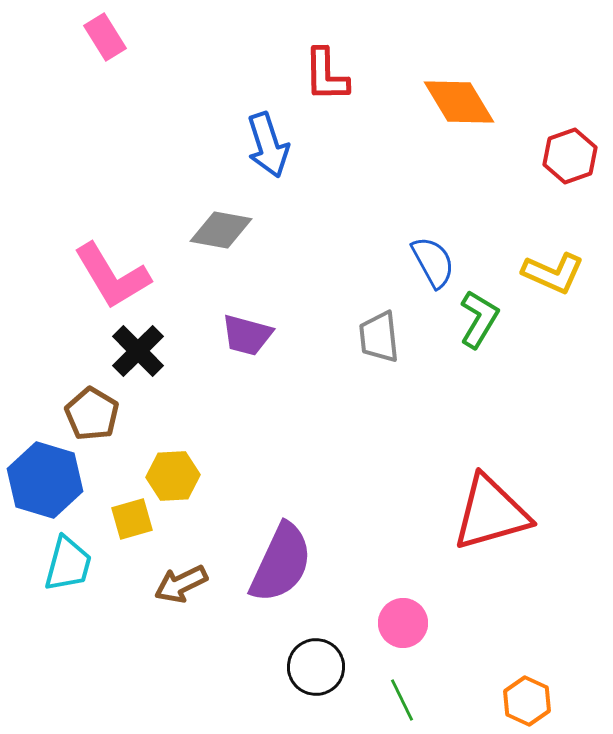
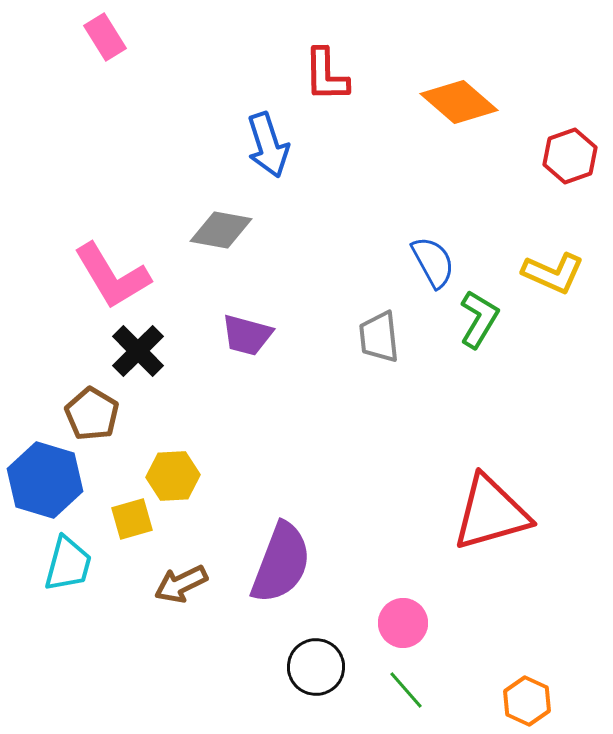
orange diamond: rotated 18 degrees counterclockwise
purple semicircle: rotated 4 degrees counterclockwise
green line: moved 4 px right, 10 px up; rotated 15 degrees counterclockwise
